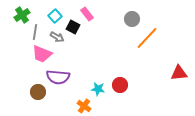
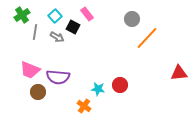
pink trapezoid: moved 12 px left, 16 px down
